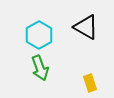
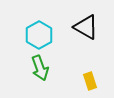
yellow rectangle: moved 2 px up
